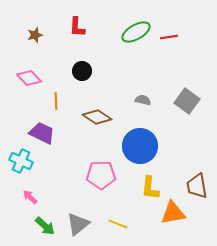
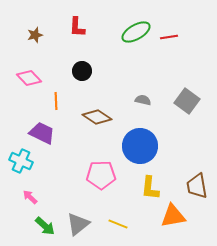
orange triangle: moved 3 px down
